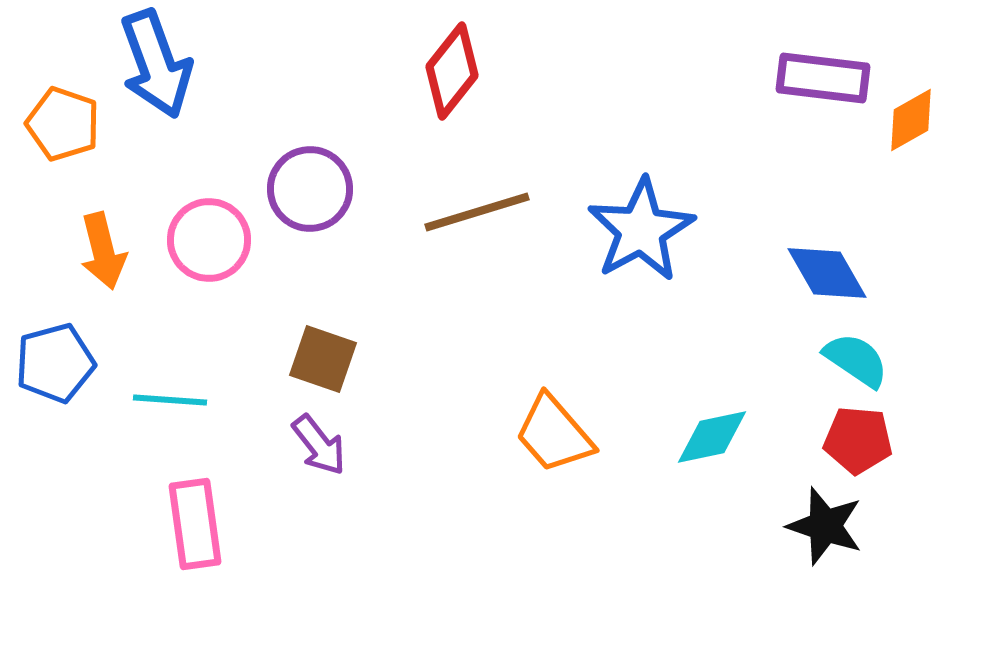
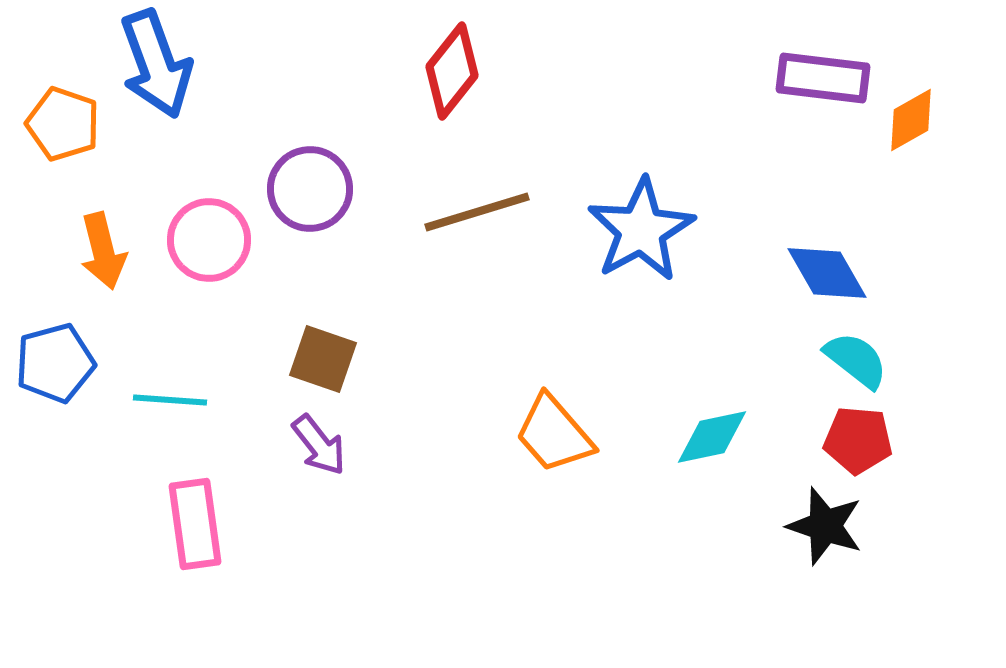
cyan semicircle: rotated 4 degrees clockwise
